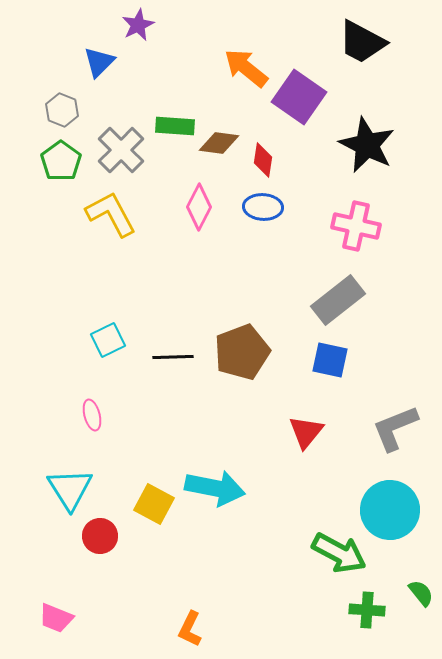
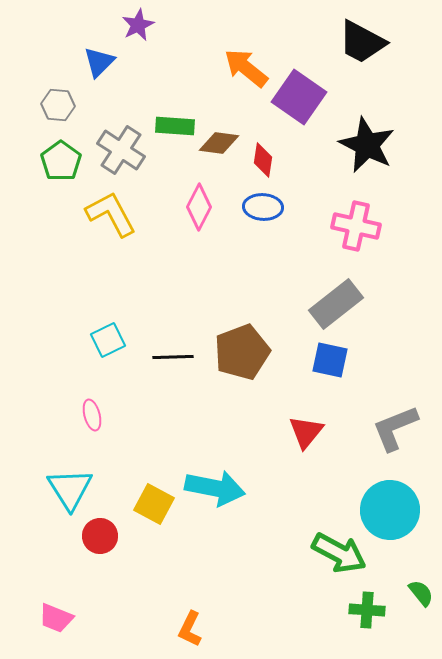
gray hexagon: moved 4 px left, 5 px up; rotated 16 degrees counterclockwise
gray cross: rotated 12 degrees counterclockwise
gray rectangle: moved 2 px left, 4 px down
